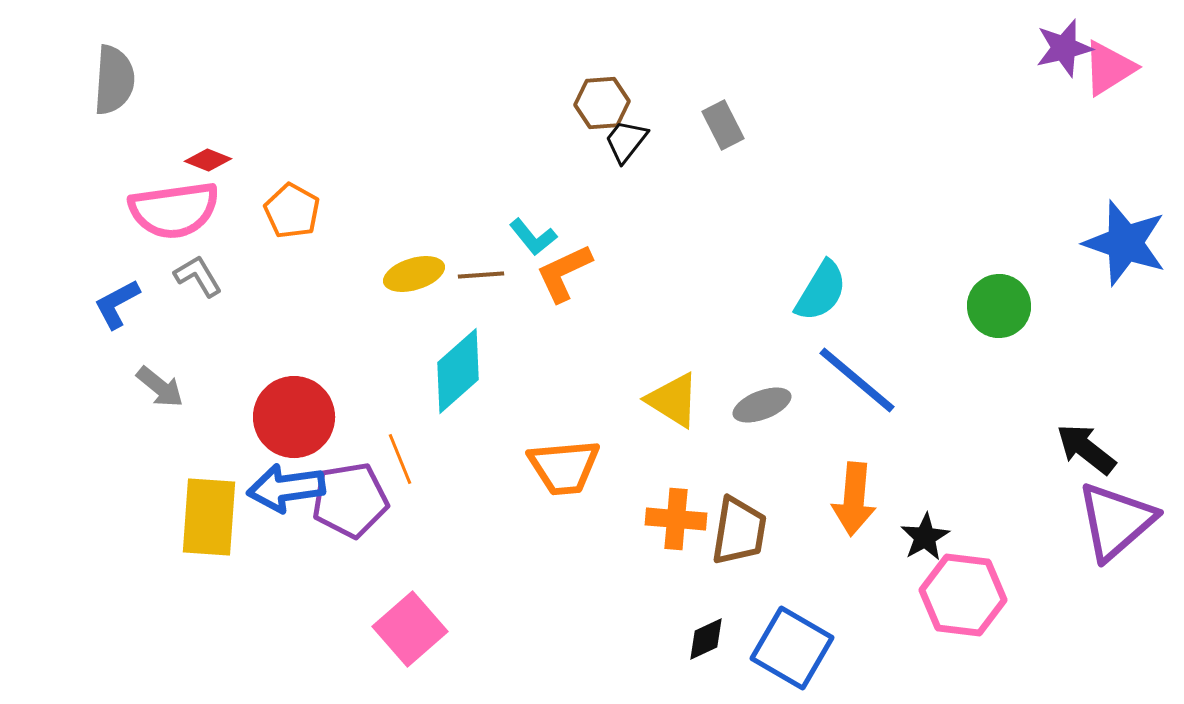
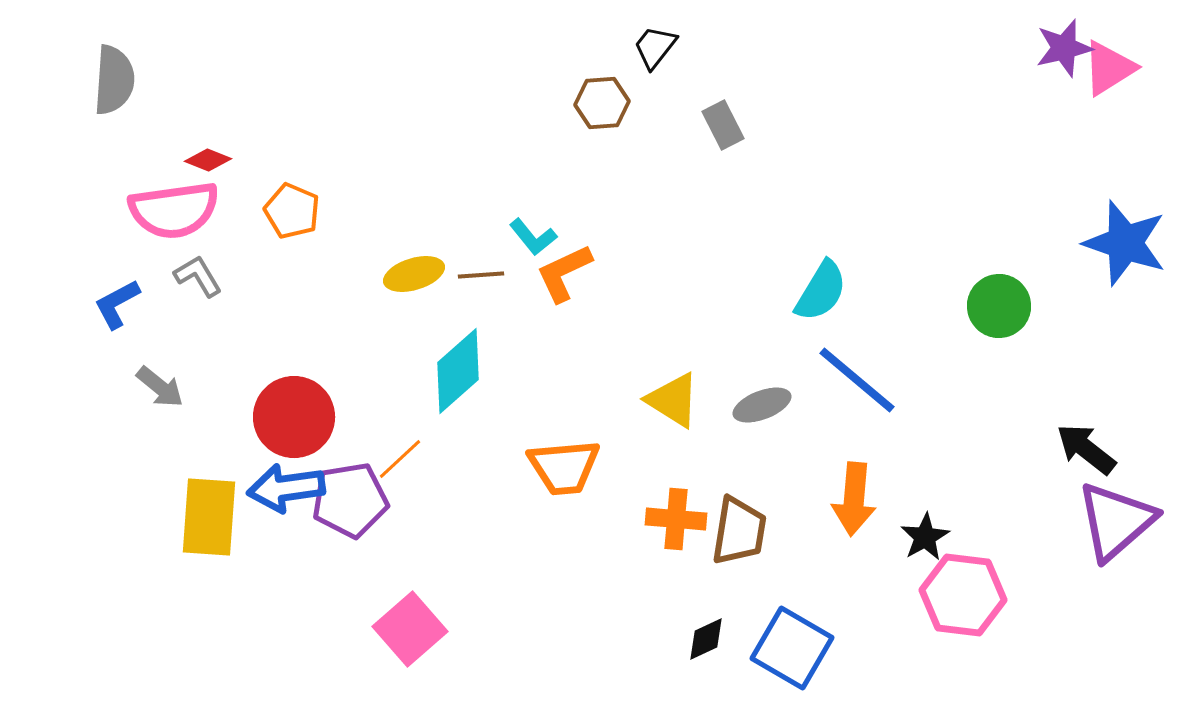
black trapezoid: moved 29 px right, 94 px up
orange pentagon: rotated 6 degrees counterclockwise
orange line: rotated 69 degrees clockwise
